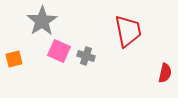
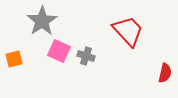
red trapezoid: rotated 32 degrees counterclockwise
